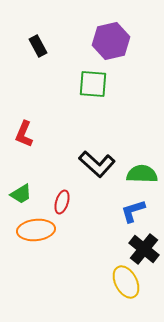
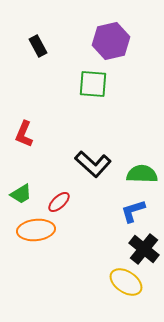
black L-shape: moved 4 px left
red ellipse: moved 3 px left; rotated 30 degrees clockwise
yellow ellipse: rotated 28 degrees counterclockwise
